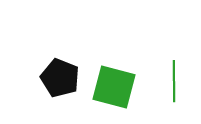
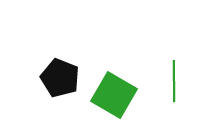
green square: moved 8 px down; rotated 15 degrees clockwise
